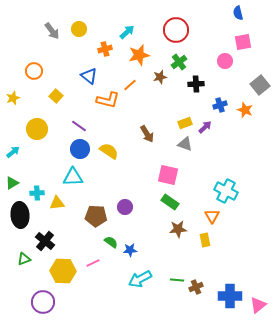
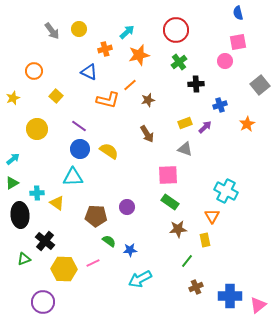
pink square at (243, 42): moved 5 px left
blue triangle at (89, 76): moved 4 px up; rotated 12 degrees counterclockwise
brown star at (160, 77): moved 12 px left, 23 px down
orange star at (245, 110): moved 2 px right, 14 px down; rotated 21 degrees clockwise
gray triangle at (185, 144): moved 5 px down
cyan arrow at (13, 152): moved 7 px down
pink square at (168, 175): rotated 15 degrees counterclockwise
yellow triangle at (57, 203): rotated 42 degrees clockwise
purple circle at (125, 207): moved 2 px right
green semicircle at (111, 242): moved 2 px left, 1 px up
yellow hexagon at (63, 271): moved 1 px right, 2 px up
green line at (177, 280): moved 10 px right, 19 px up; rotated 56 degrees counterclockwise
